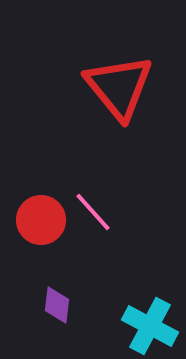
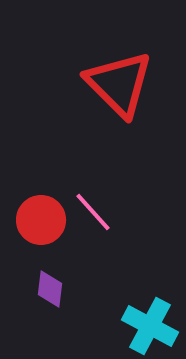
red triangle: moved 3 px up; rotated 6 degrees counterclockwise
purple diamond: moved 7 px left, 16 px up
